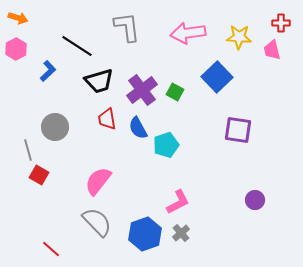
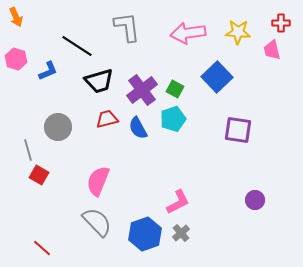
orange arrow: moved 2 px left, 1 px up; rotated 48 degrees clockwise
yellow star: moved 1 px left, 5 px up
pink hexagon: moved 10 px down; rotated 15 degrees counterclockwise
blue L-shape: rotated 20 degrees clockwise
green square: moved 3 px up
red trapezoid: rotated 85 degrees clockwise
gray circle: moved 3 px right
cyan pentagon: moved 7 px right, 26 px up
pink semicircle: rotated 16 degrees counterclockwise
red line: moved 9 px left, 1 px up
